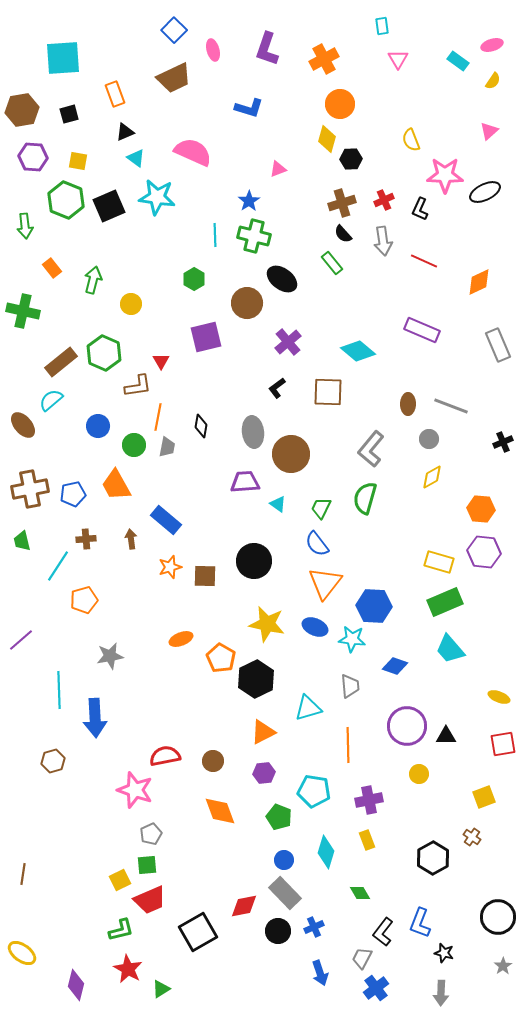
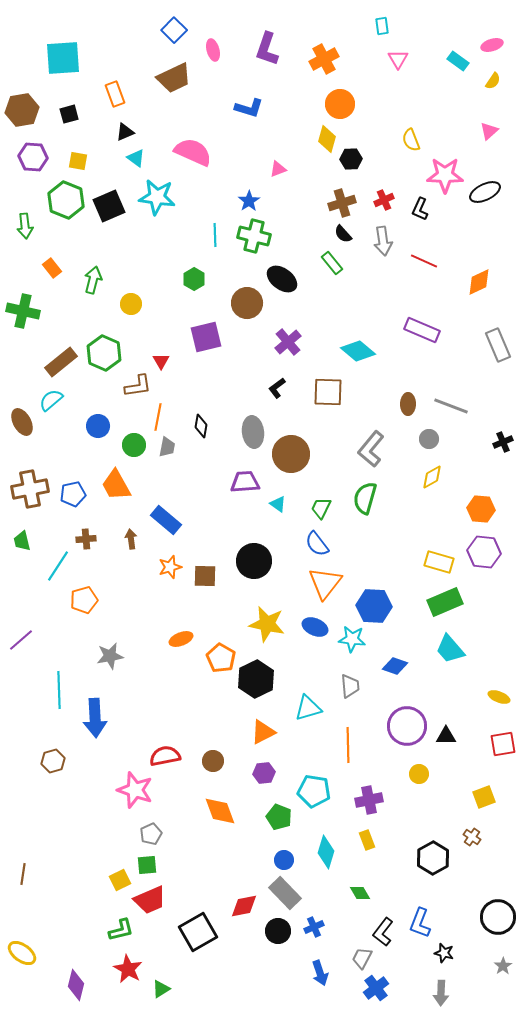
brown ellipse at (23, 425): moved 1 px left, 3 px up; rotated 12 degrees clockwise
